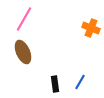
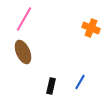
black rectangle: moved 4 px left, 2 px down; rotated 21 degrees clockwise
